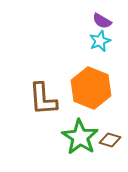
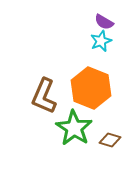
purple semicircle: moved 2 px right, 1 px down
cyan star: moved 1 px right
brown L-shape: moved 1 px right, 3 px up; rotated 27 degrees clockwise
green star: moved 6 px left, 9 px up
